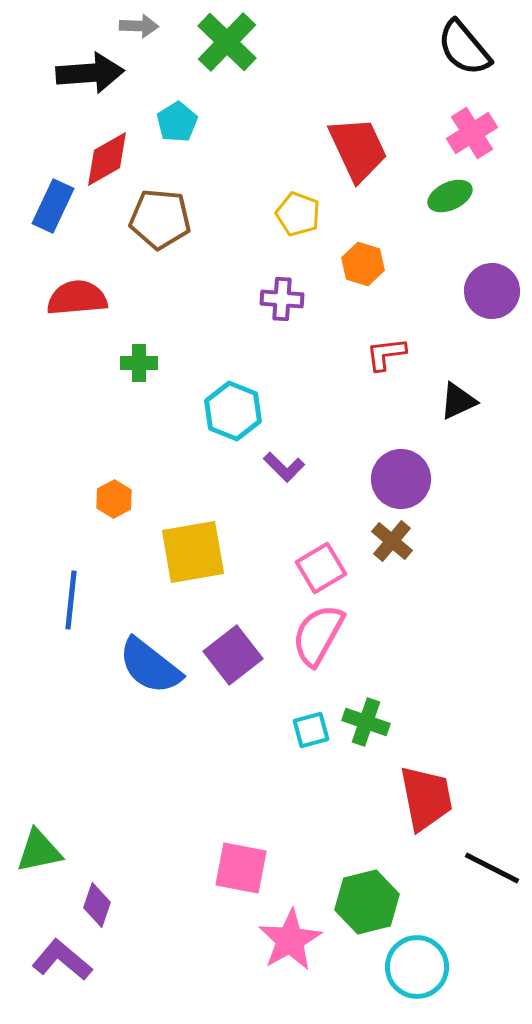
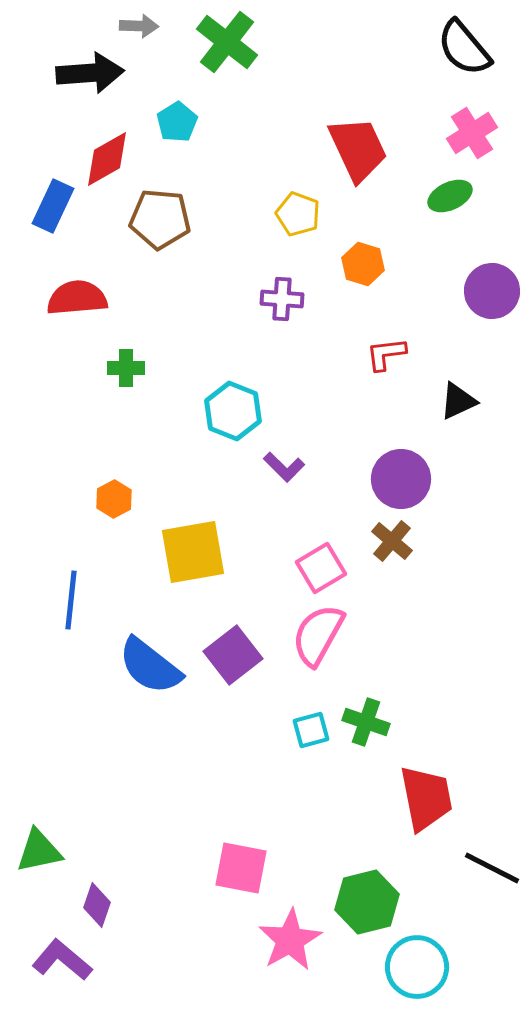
green cross at (227, 42): rotated 6 degrees counterclockwise
green cross at (139, 363): moved 13 px left, 5 px down
